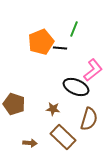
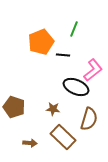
black line: moved 3 px right, 7 px down
brown pentagon: moved 3 px down
